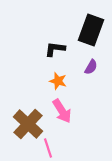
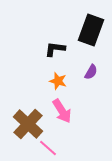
purple semicircle: moved 5 px down
pink line: rotated 30 degrees counterclockwise
